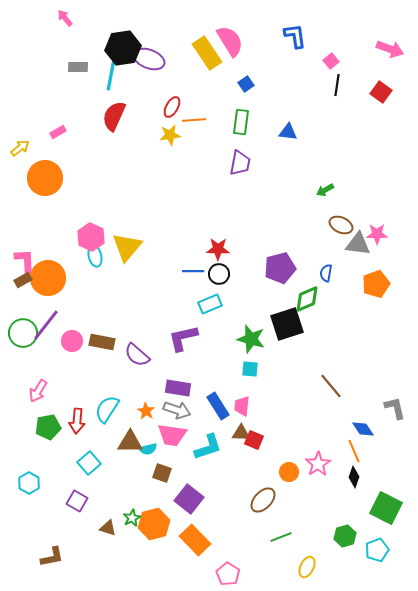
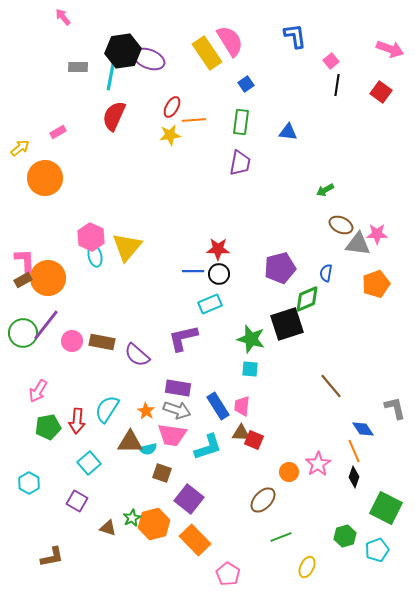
pink arrow at (65, 18): moved 2 px left, 1 px up
black hexagon at (123, 48): moved 3 px down
